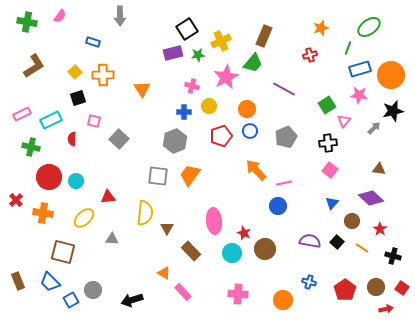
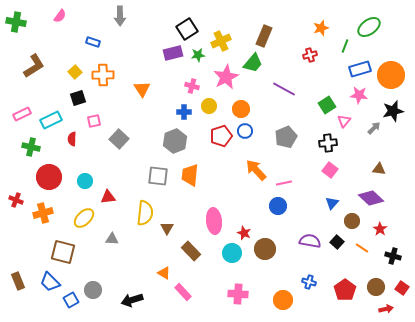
green cross at (27, 22): moved 11 px left
green line at (348, 48): moved 3 px left, 2 px up
orange circle at (247, 109): moved 6 px left
pink square at (94, 121): rotated 24 degrees counterclockwise
blue circle at (250, 131): moved 5 px left
orange trapezoid at (190, 175): rotated 30 degrees counterclockwise
cyan circle at (76, 181): moved 9 px right
red cross at (16, 200): rotated 24 degrees counterclockwise
orange cross at (43, 213): rotated 24 degrees counterclockwise
